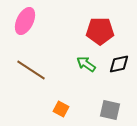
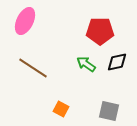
black diamond: moved 2 px left, 2 px up
brown line: moved 2 px right, 2 px up
gray square: moved 1 px left, 1 px down
